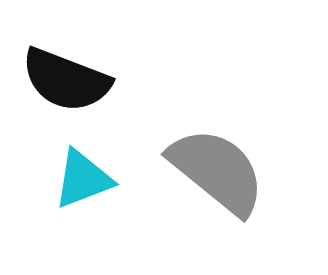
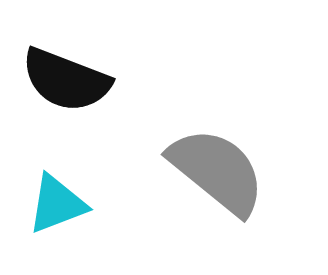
cyan triangle: moved 26 px left, 25 px down
